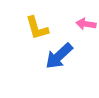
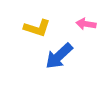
yellow L-shape: rotated 56 degrees counterclockwise
